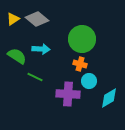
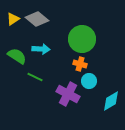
purple cross: rotated 25 degrees clockwise
cyan diamond: moved 2 px right, 3 px down
